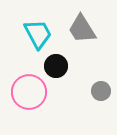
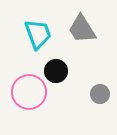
cyan trapezoid: rotated 8 degrees clockwise
black circle: moved 5 px down
gray circle: moved 1 px left, 3 px down
